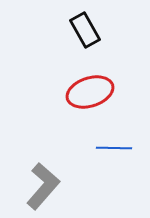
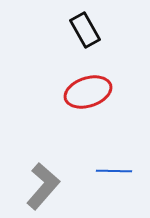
red ellipse: moved 2 px left
blue line: moved 23 px down
